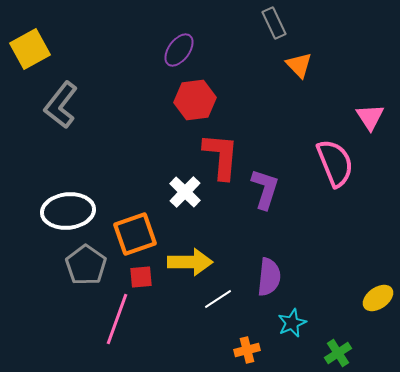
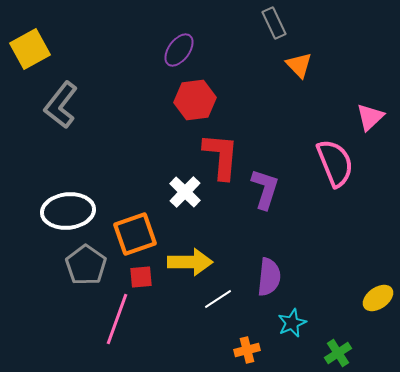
pink triangle: rotated 20 degrees clockwise
